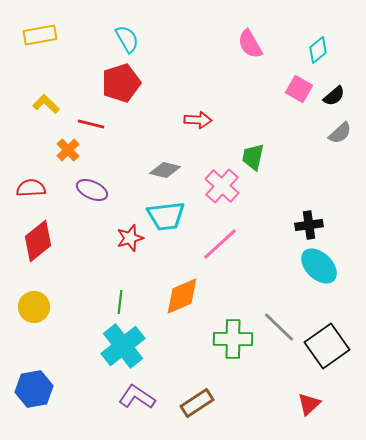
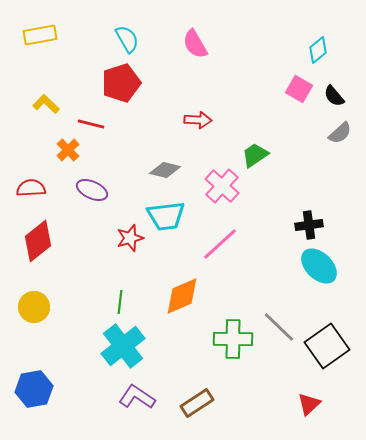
pink semicircle: moved 55 px left
black semicircle: rotated 90 degrees clockwise
green trapezoid: moved 2 px right, 2 px up; rotated 44 degrees clockwise
